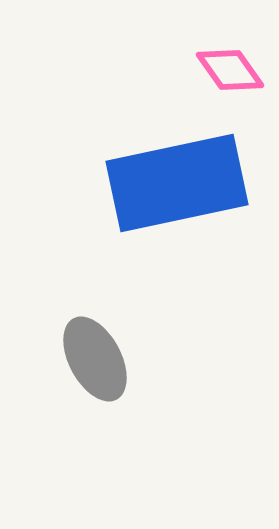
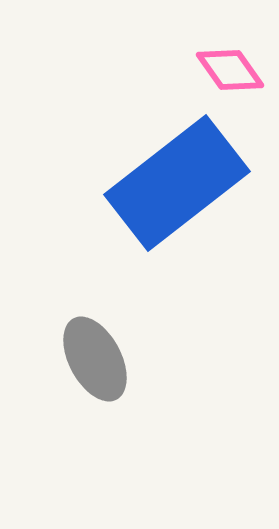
blue rectangle: rotated 26 degrees counterclockwise
